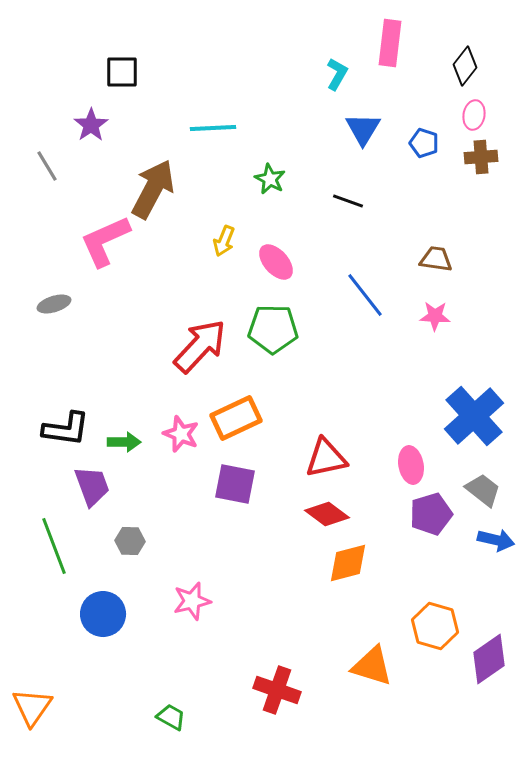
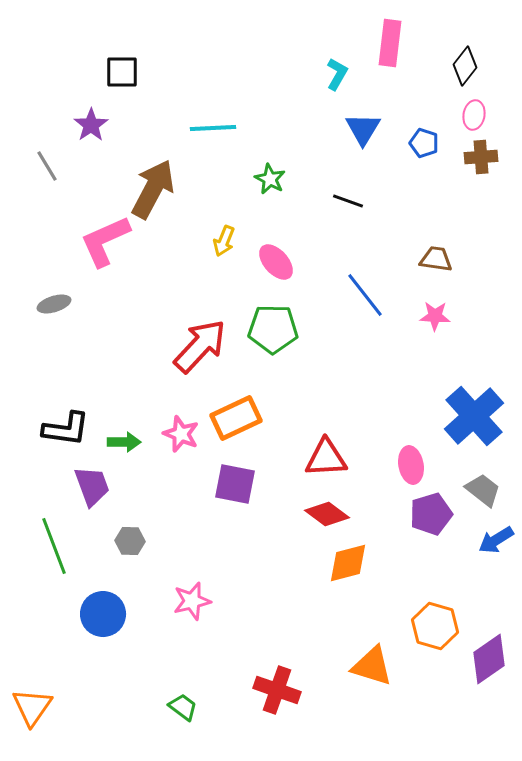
red triangle at (326, 458): rotated 9 degrees clockwise
blue arrow at (496, 540): rotated 135 degrees clockwise
green trapezoid at (171, 717): moved 12 px right, 10 px up; rotated 8 degrees clockwise
